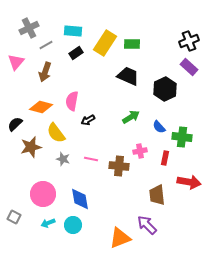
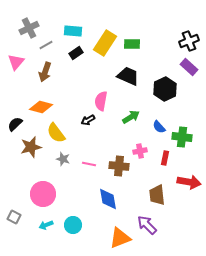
pink semicircle: moved 29 px right
pink line: moved 2 px left, 5 px down
blue diamond: moved 28 px right
cyan arrow: moved 2 px left, 2 px down
